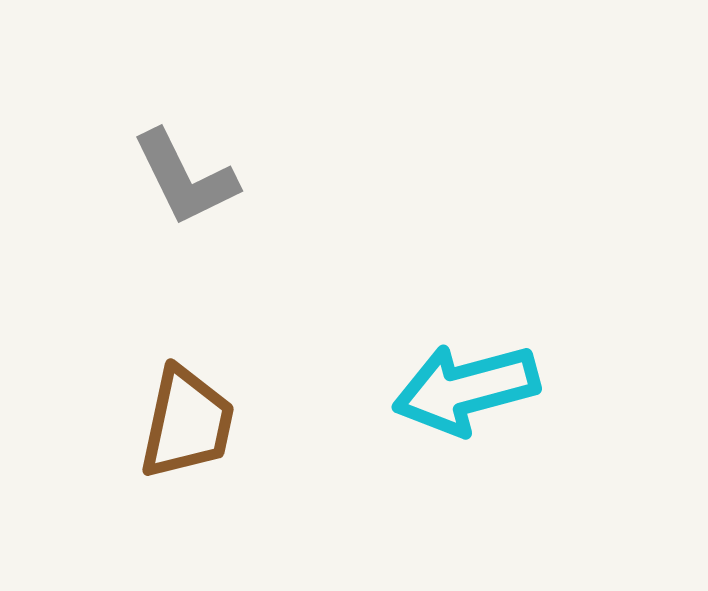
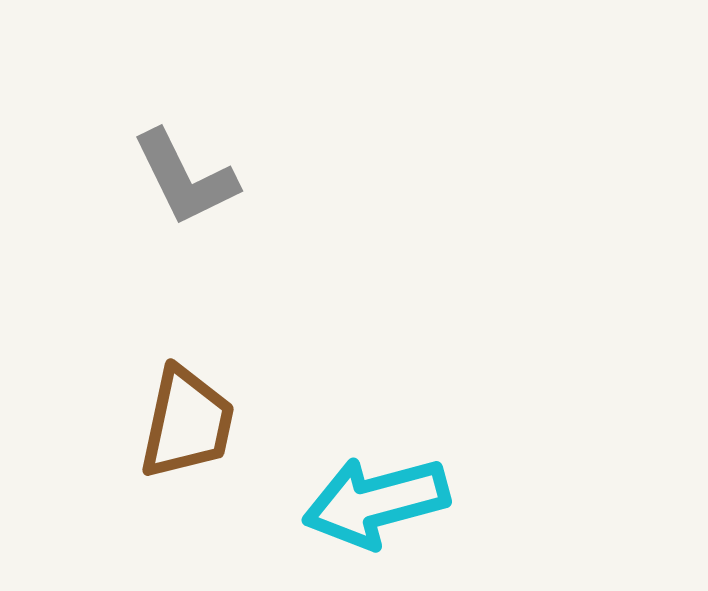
cyan arrow: moved 90 px left, 113 px down
